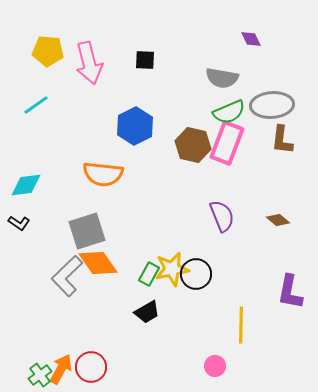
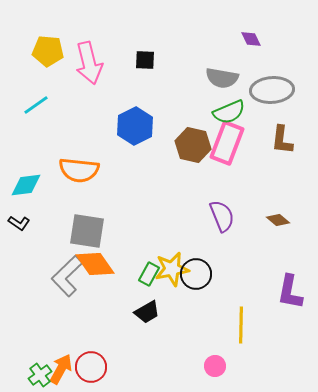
gray ellipse: moved 15 px up
orange semicircle: moved 24 px left, 4 px up
gray square: rotated 27 degrees clockwise
orange diamond: moved 3 px left, 1 px down
